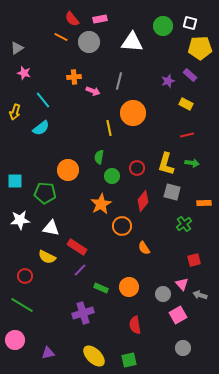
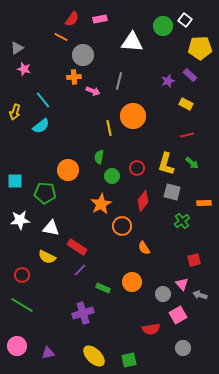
red semicircle at (72, 19): rotated 105 degrees counterclockwise
white square at (190, 23): moved 5 px left, 3 px up; rotated 24 degrees clockwise
gray circle at (89, 42): moved 6 px left, 13 px down
pink star at (24, 73): moved 4 px up
orange circle at (133, 113): moved 3 px down
cyan semicircle at (41, 128): moved 2 px up
green arrow at (192, 163): rotated 32 degrees clockwise
green cross at (184, 224): moved 2 px left, 3 px up
red circle at (25, 276): moved 3 px left, 1 px up
orange circle at (129, 287): moved 3 px right, 5 px up
green rectangle at (101, 288): moved 2 px right
red semicircle at (135, 325): moved 16 px right, 4 px down; rotated 90 degrees counterclockwise
pink circle at (15, 340): moved 2 px right, 6 px down
